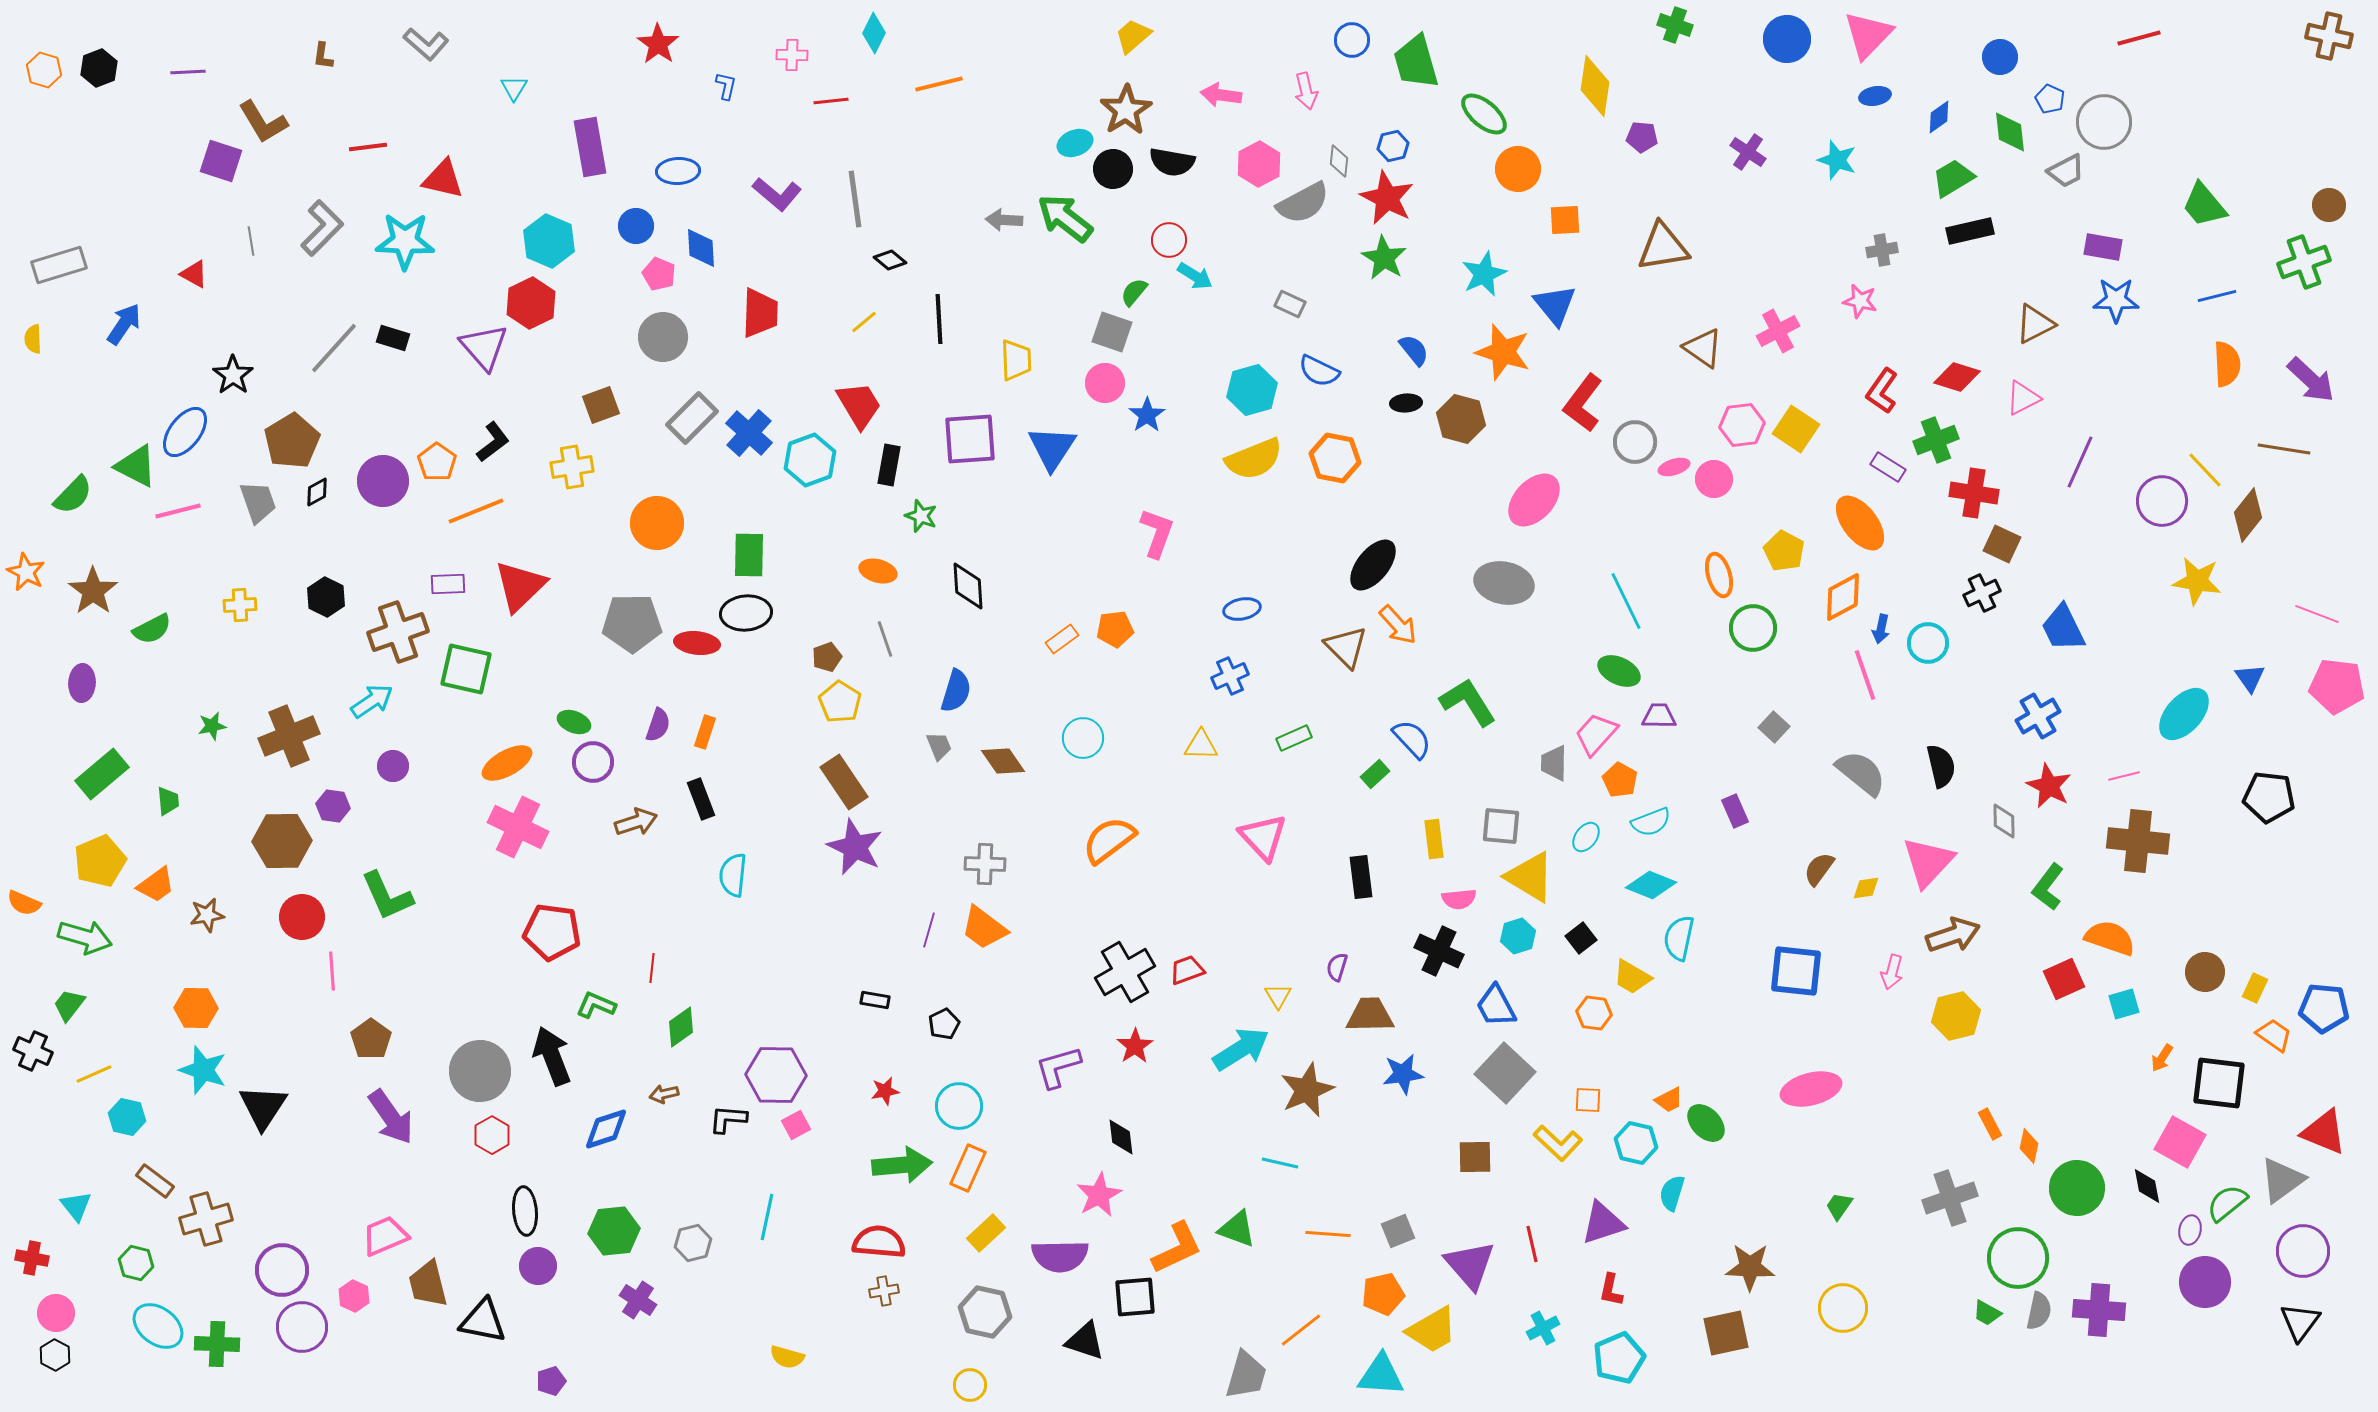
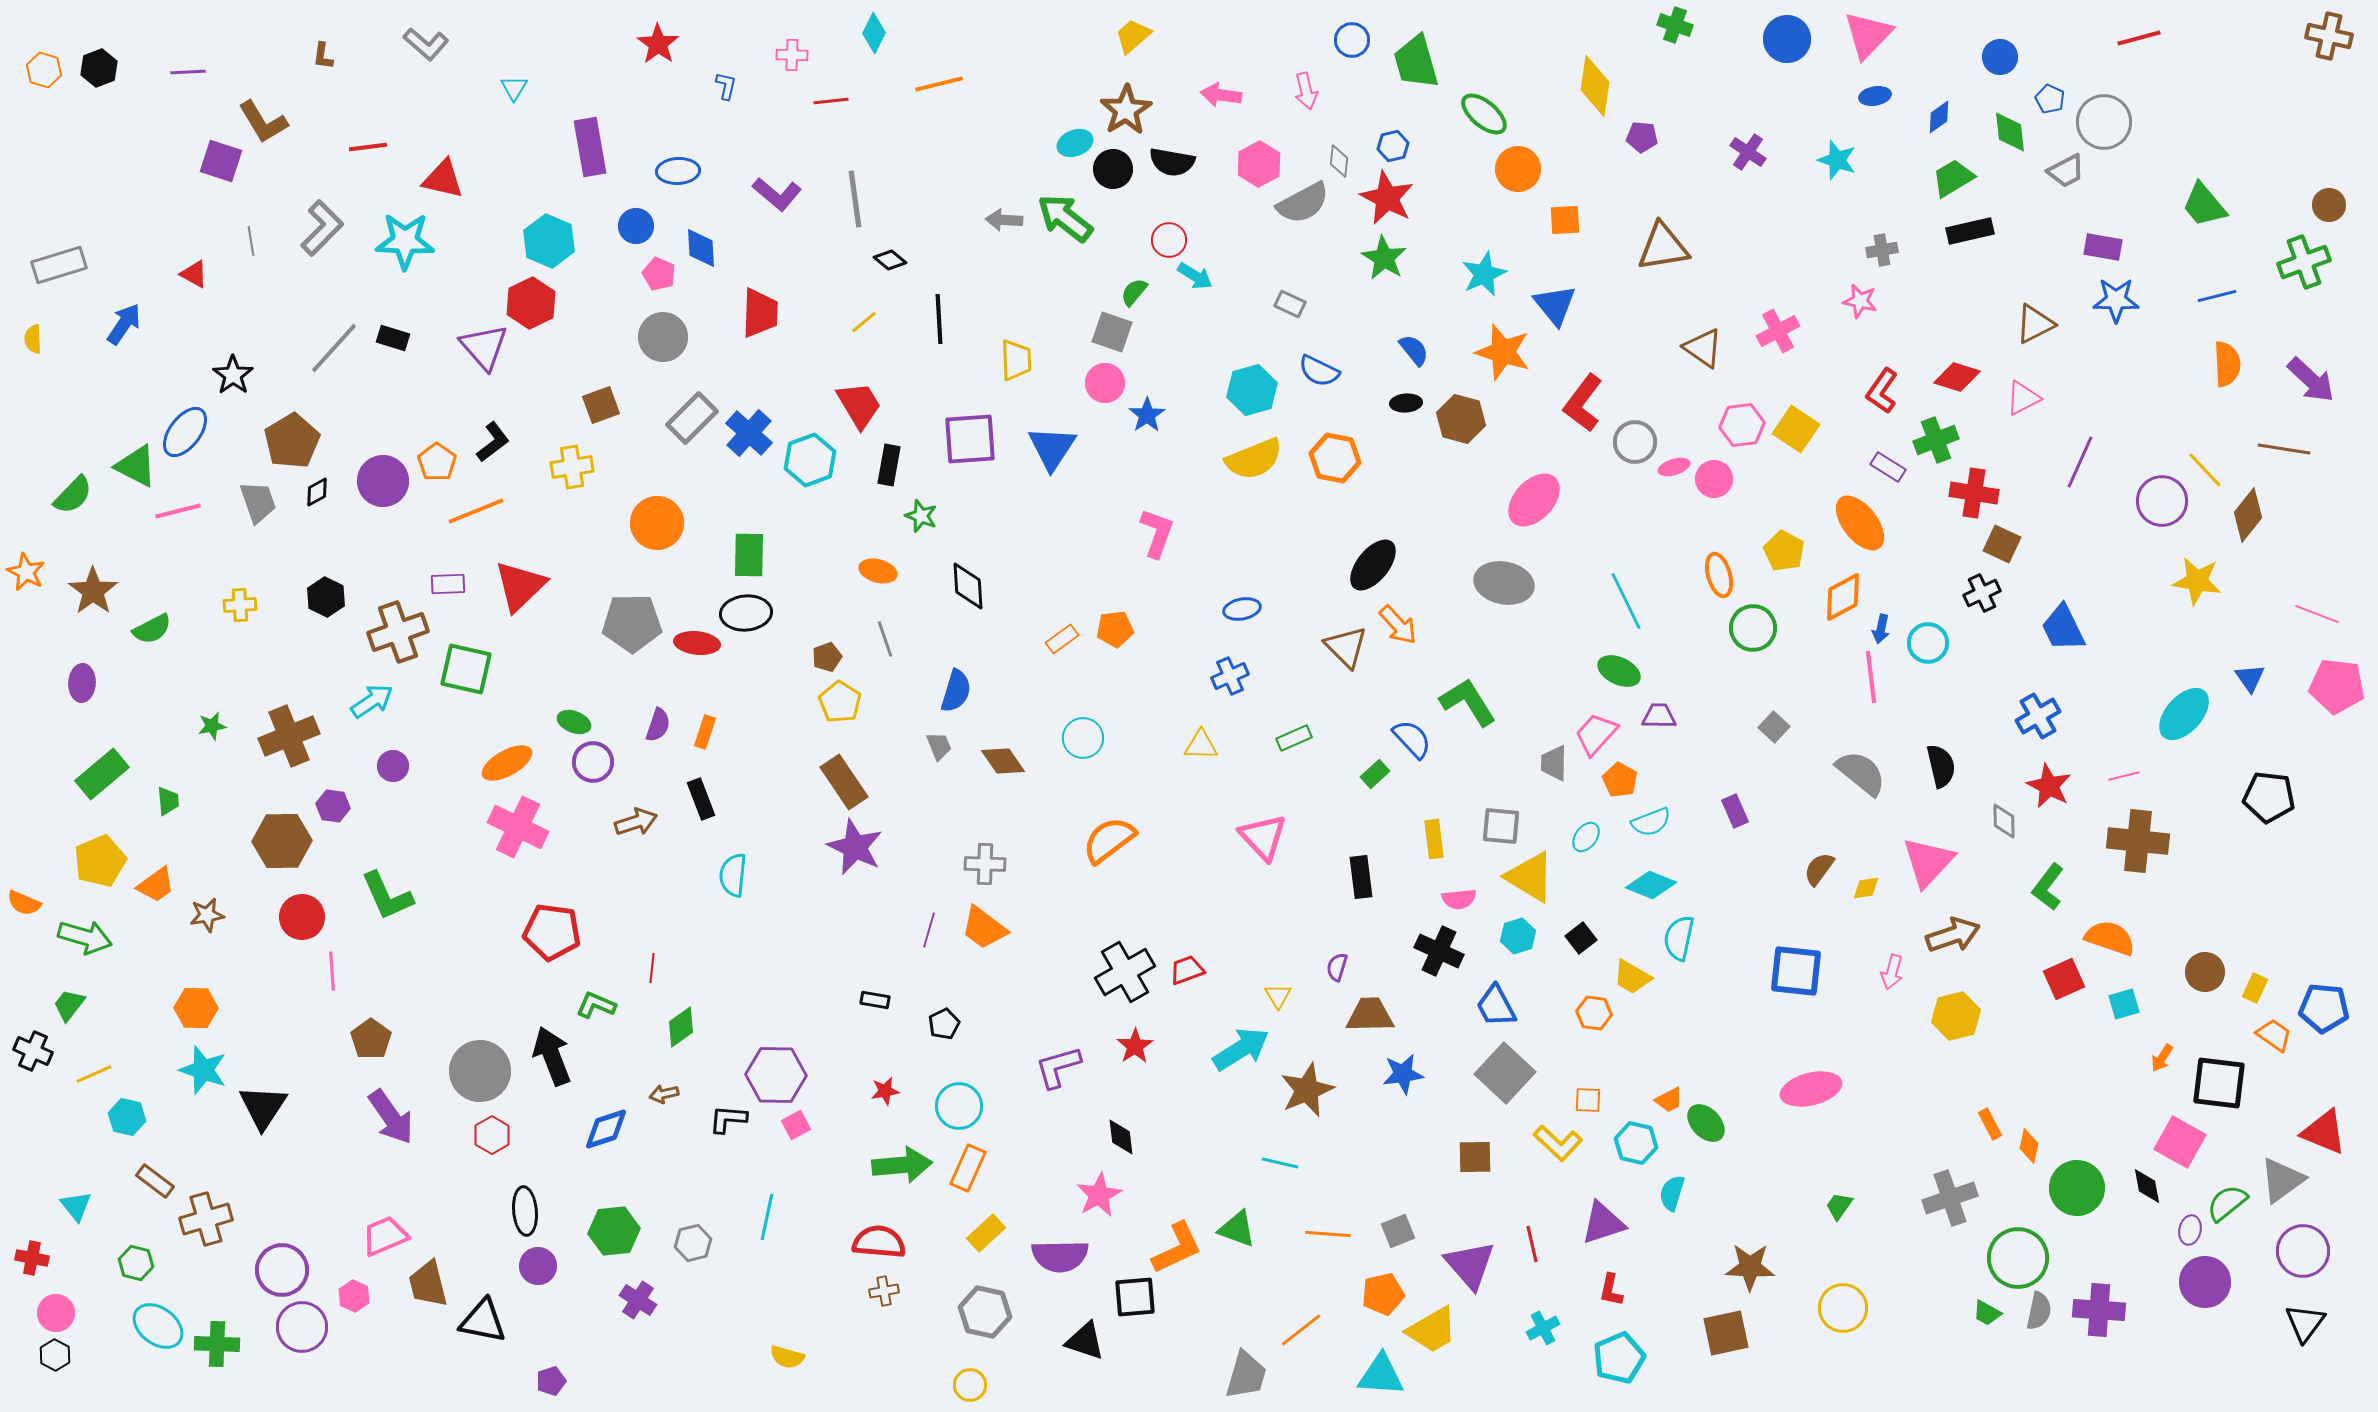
pink line at (1865, 675): moved 6 px right, 2 px down; rotated 12 degrees clockwise
black triangle at (2300, 1322): moved 5 px right, 1 px down
